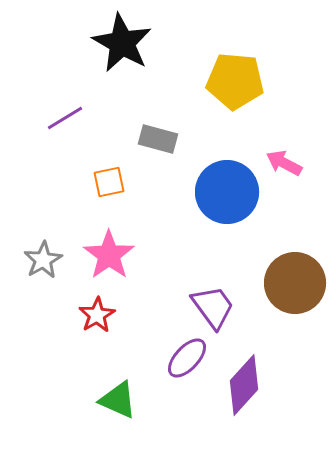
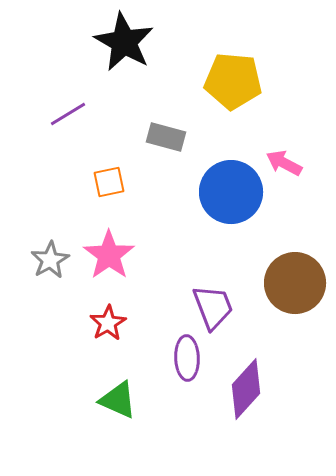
black star: moved 2 px right, 1 px up
yellow pentagon: moved 2 px left
purple line: moved 3 px right, 4 px up
gray rectangle: moved 8 px right, 2 px up
blue circle: moved 4 px right
gray star: moved 7 px right
purple trapezoid: rotated 15 degrees clockwise
red star: moved 11 px right, 8 px down
purple ellipse: rotated 45 degrees counterclockwise
purple diamond: moved 2 px right, 4 px down
